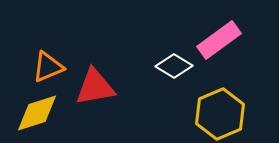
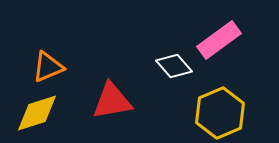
white diamond: rotated 18 degrees clockwise
red triangle: moved 17 px right, 14 px down
yellow hexagon: moved 1 px up
